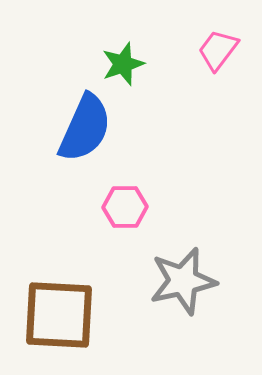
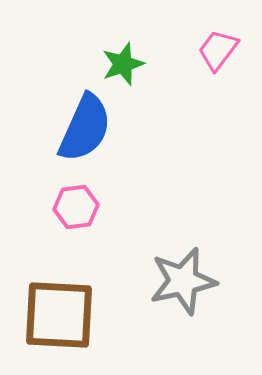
pink hexagon: moved 49 px left; rotated 6 degrees counterclockwise
